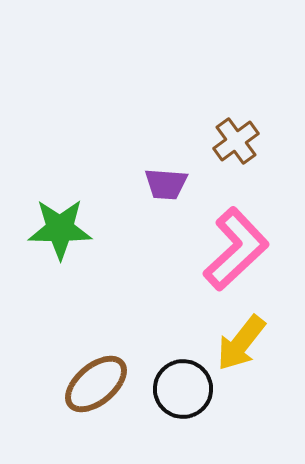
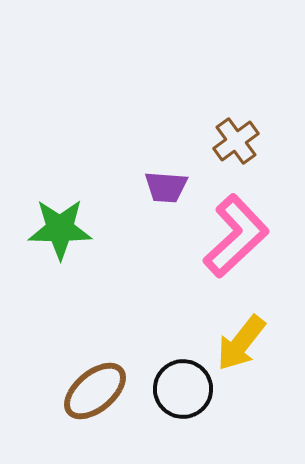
purple trapezoid: moved 3 px down
pink L-shape: moved 13 px up
brown ellipse: moved 1 px left, 7 px down
